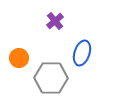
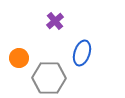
gray hexagon: moved 2 px left
